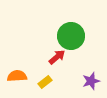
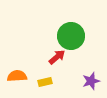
yellow rectangle: rotated 24 degrees clockwise
